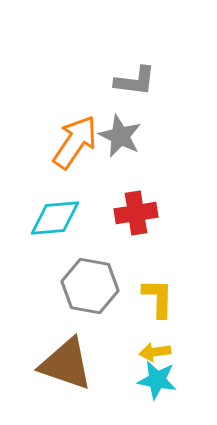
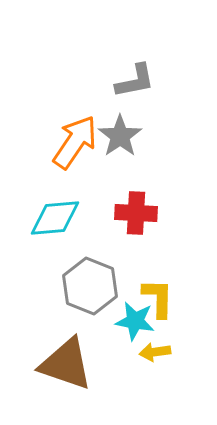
gray L-shape: rotated 18 degrees counterclockwise
gray star: rotated 12 degrees clockwise
red cross: rotated 12 degrees clockwise
gray hexagon: rotated 12 degrees clockwise
cyan star: moved 22 px left, 59 px up
